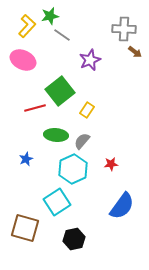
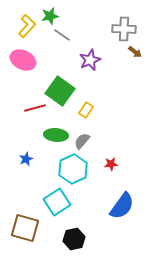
green square: rotated 16 degrees counterclockwise
yellow rectangle: moved 1 px left
